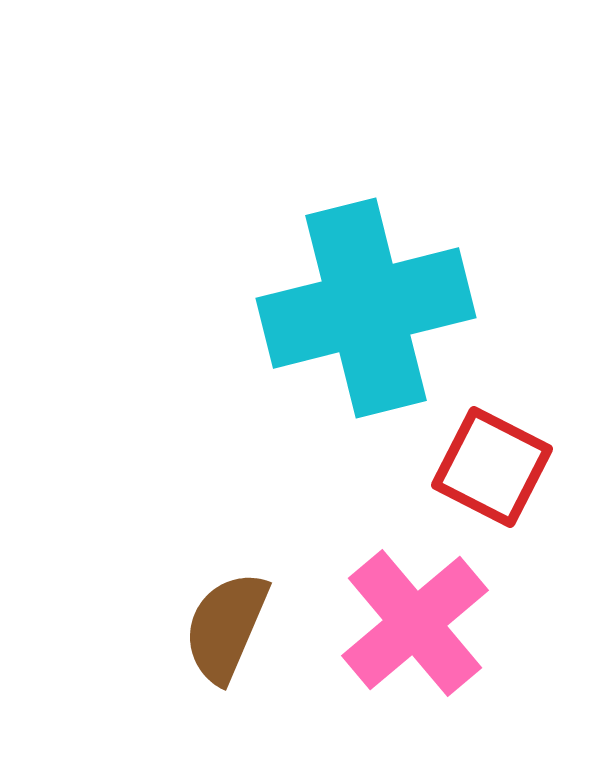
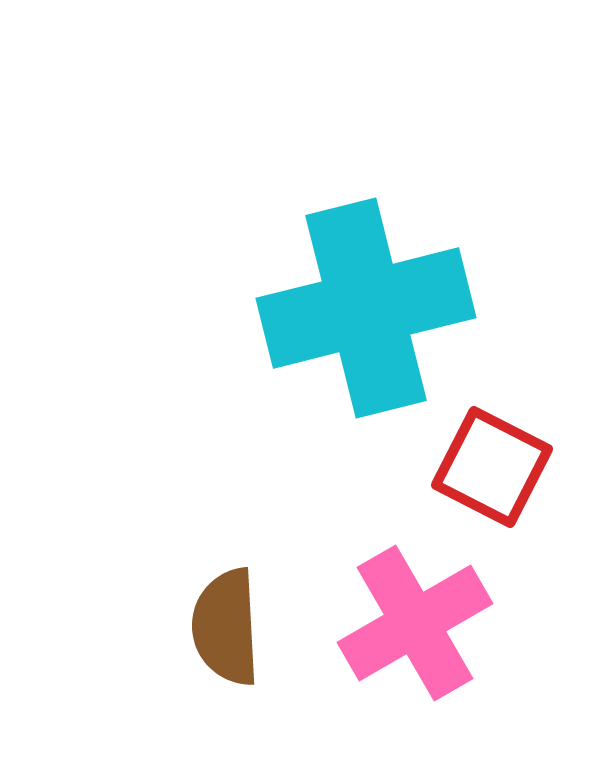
pink cross: rotated 10 degrees clockwise
brown semicircle: rotated 26 degrees counterclockwise
